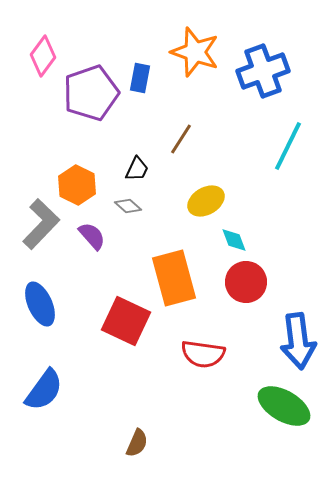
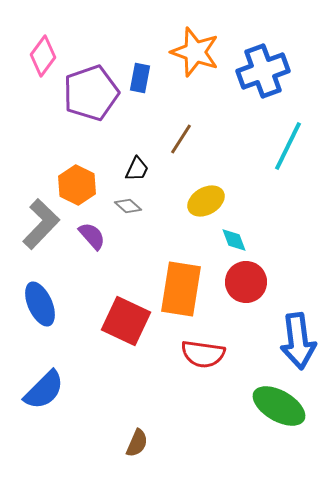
orange rectangle: moved 7 px right, 11 px down; rotated 24 degrees clockwise
blue semicircle: rotated 9 degrees clockwise
green ellipse: moved 5 px left
